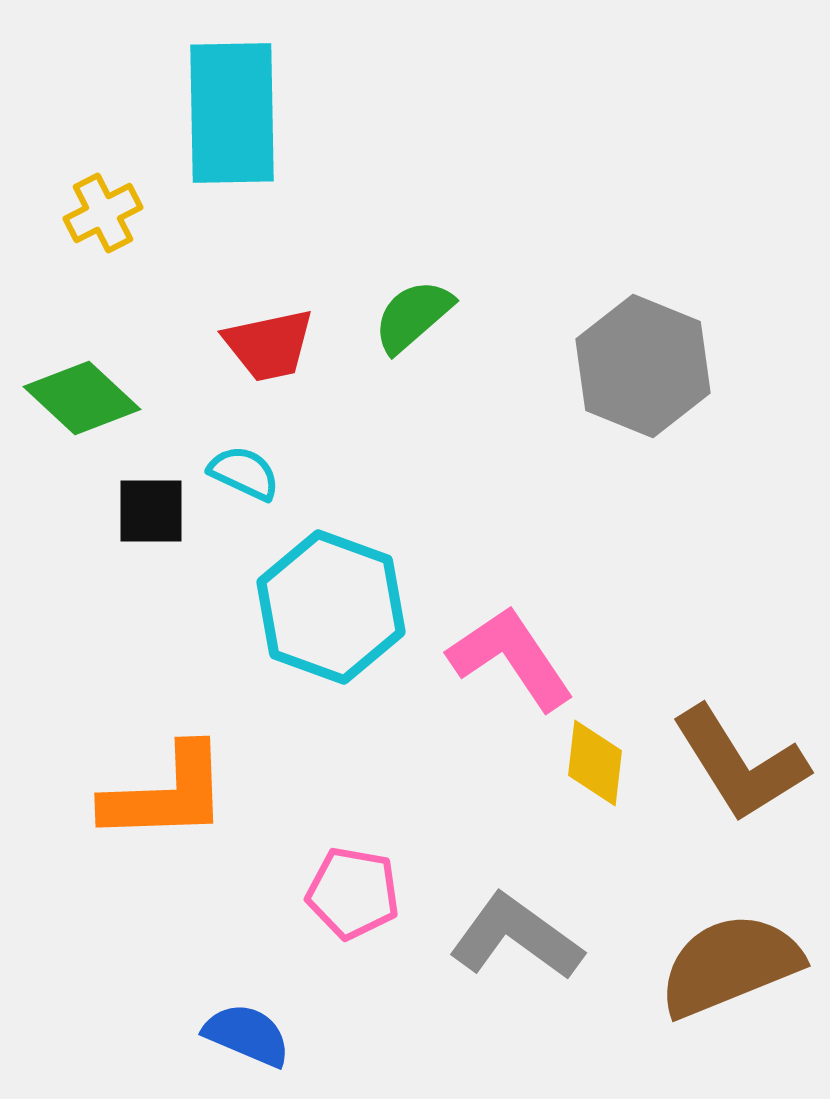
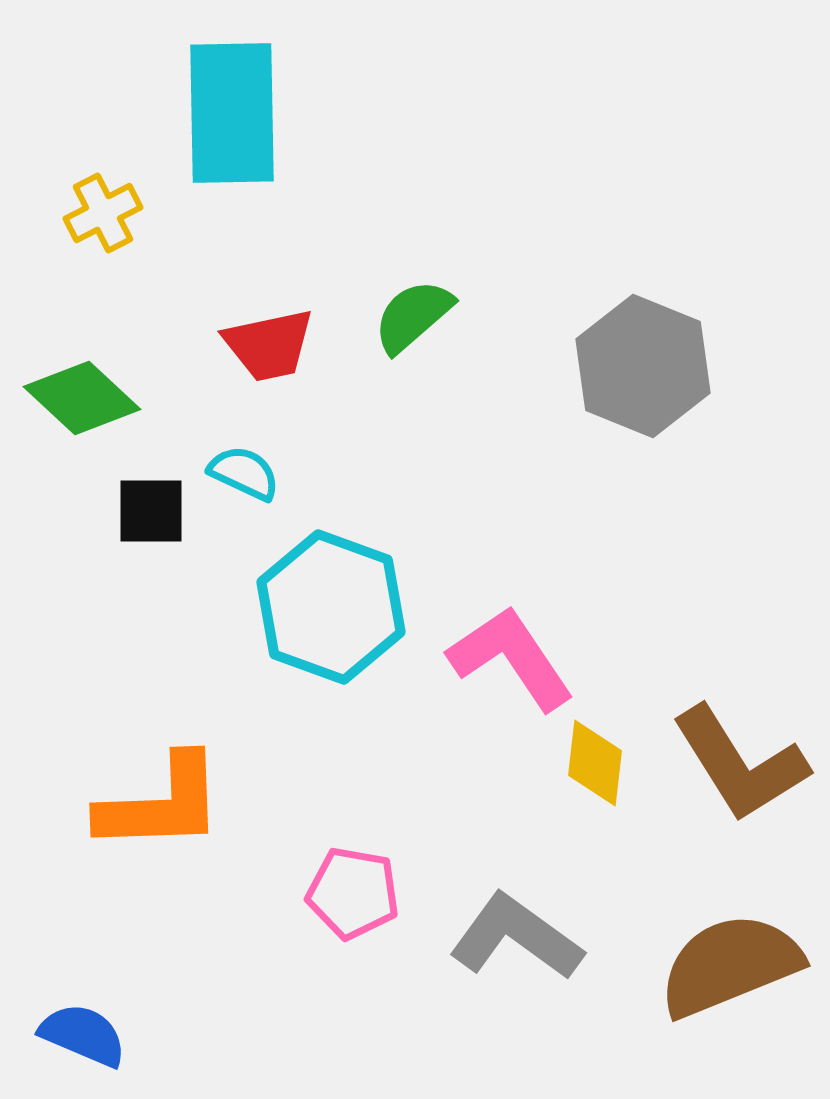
orange L-shape: moved 5 px left, 10 px down
blue semicircle: moved 164 px left
